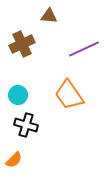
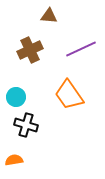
brown cross: moved 8 px right, 6 px down
purple line: moved 3 px left
cyan circle: moved 2 px left, 2 px down
orange semicircle: rotated 144 degrees counterclockwise
